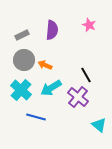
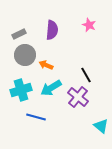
gray rectangle: moved 3 px left, 1 px up
gray circle: moved 1 px right, 5 px up
orange arrow: moved 1 px right
cyan cross: rotated 30 degrees clockwise
cyan triangle: moved 2 px right, 1 px down
